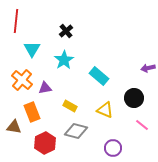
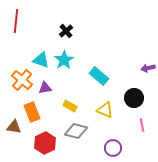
cyan triangle: moved 9 px right, 11 px down; rotated 42 degrees counterclockwise
pink line: rotated 40 degrees clockwise
